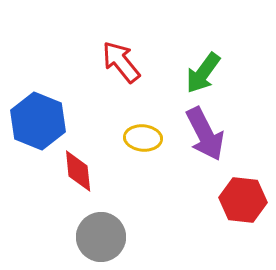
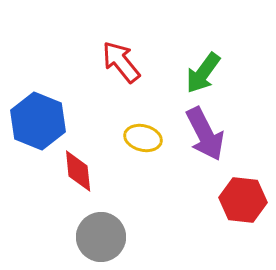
yellow ellipse: rotated 9 degrees clockwise
